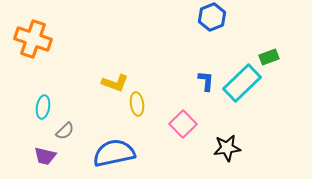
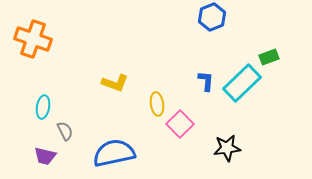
yellow ellipse: moved 20 px right
pink square: moved 3 px left
gray semicircle: rotated 72 degrees counterclockwise
